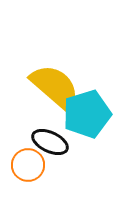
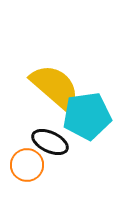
cyan pentagon: moved 2 px down; rotated 9 degrees clockwise
orange circle: moved 1 px left
